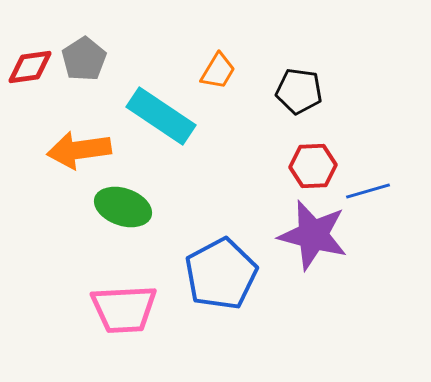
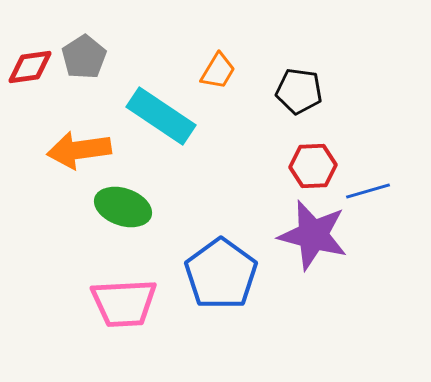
gray pentagon: moved 2 px up
blue pentagon: rotated 8 degrees counterclockwise
pink trapezoid: moved 6 px up
